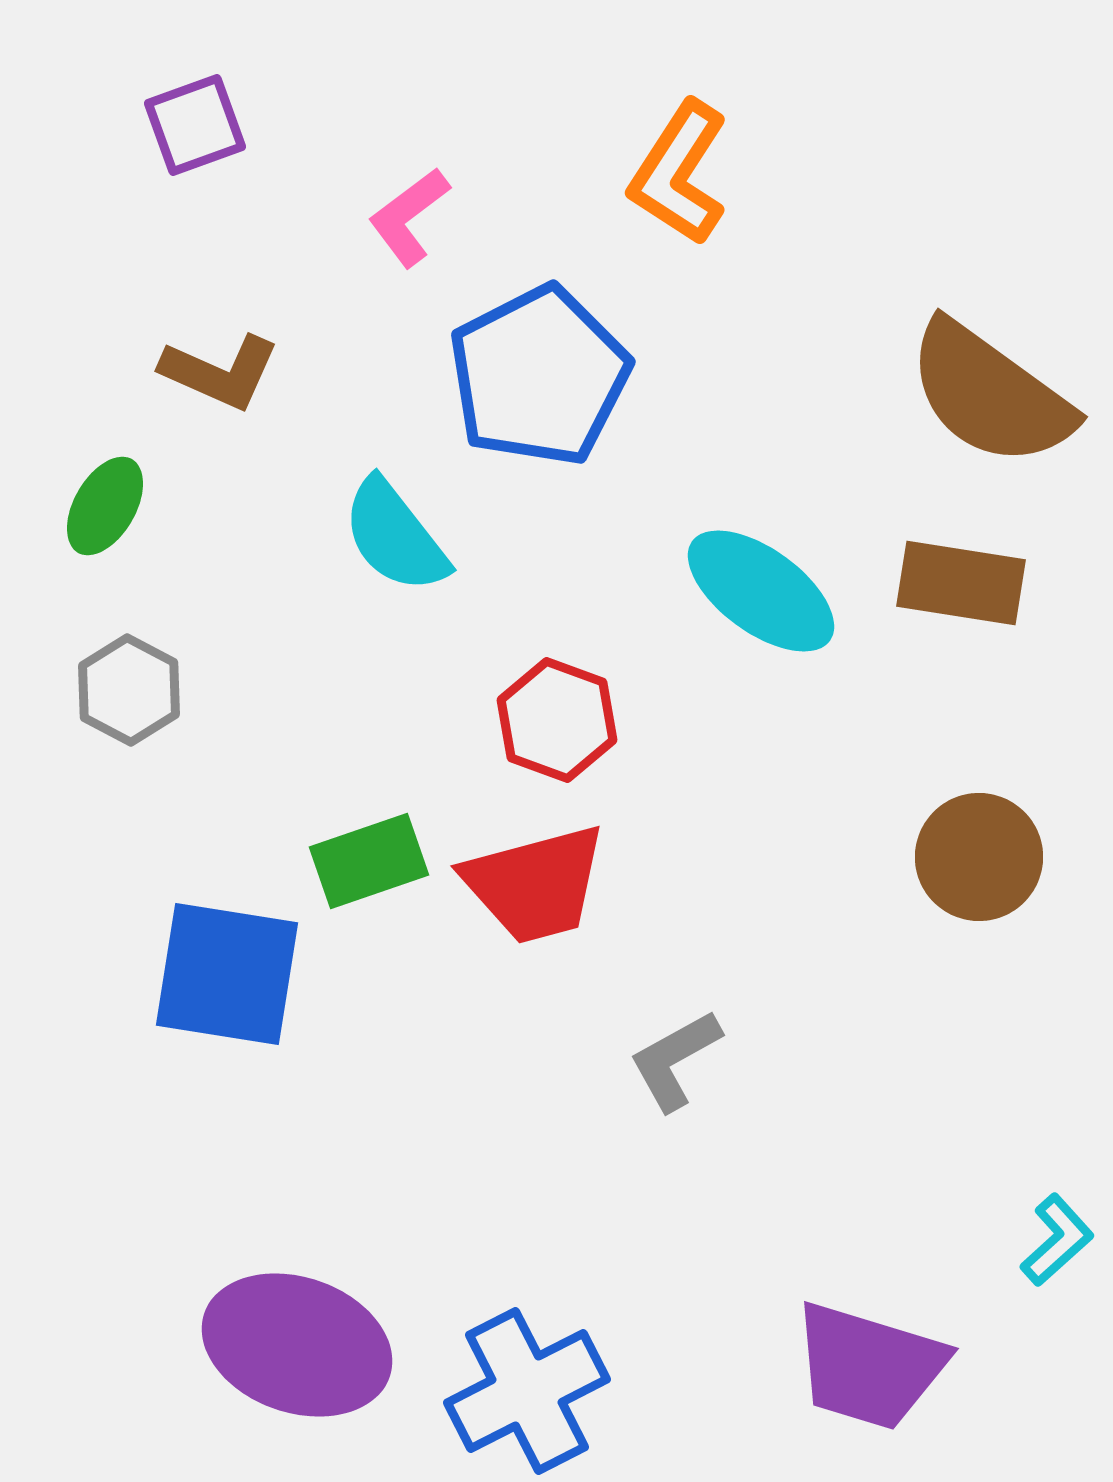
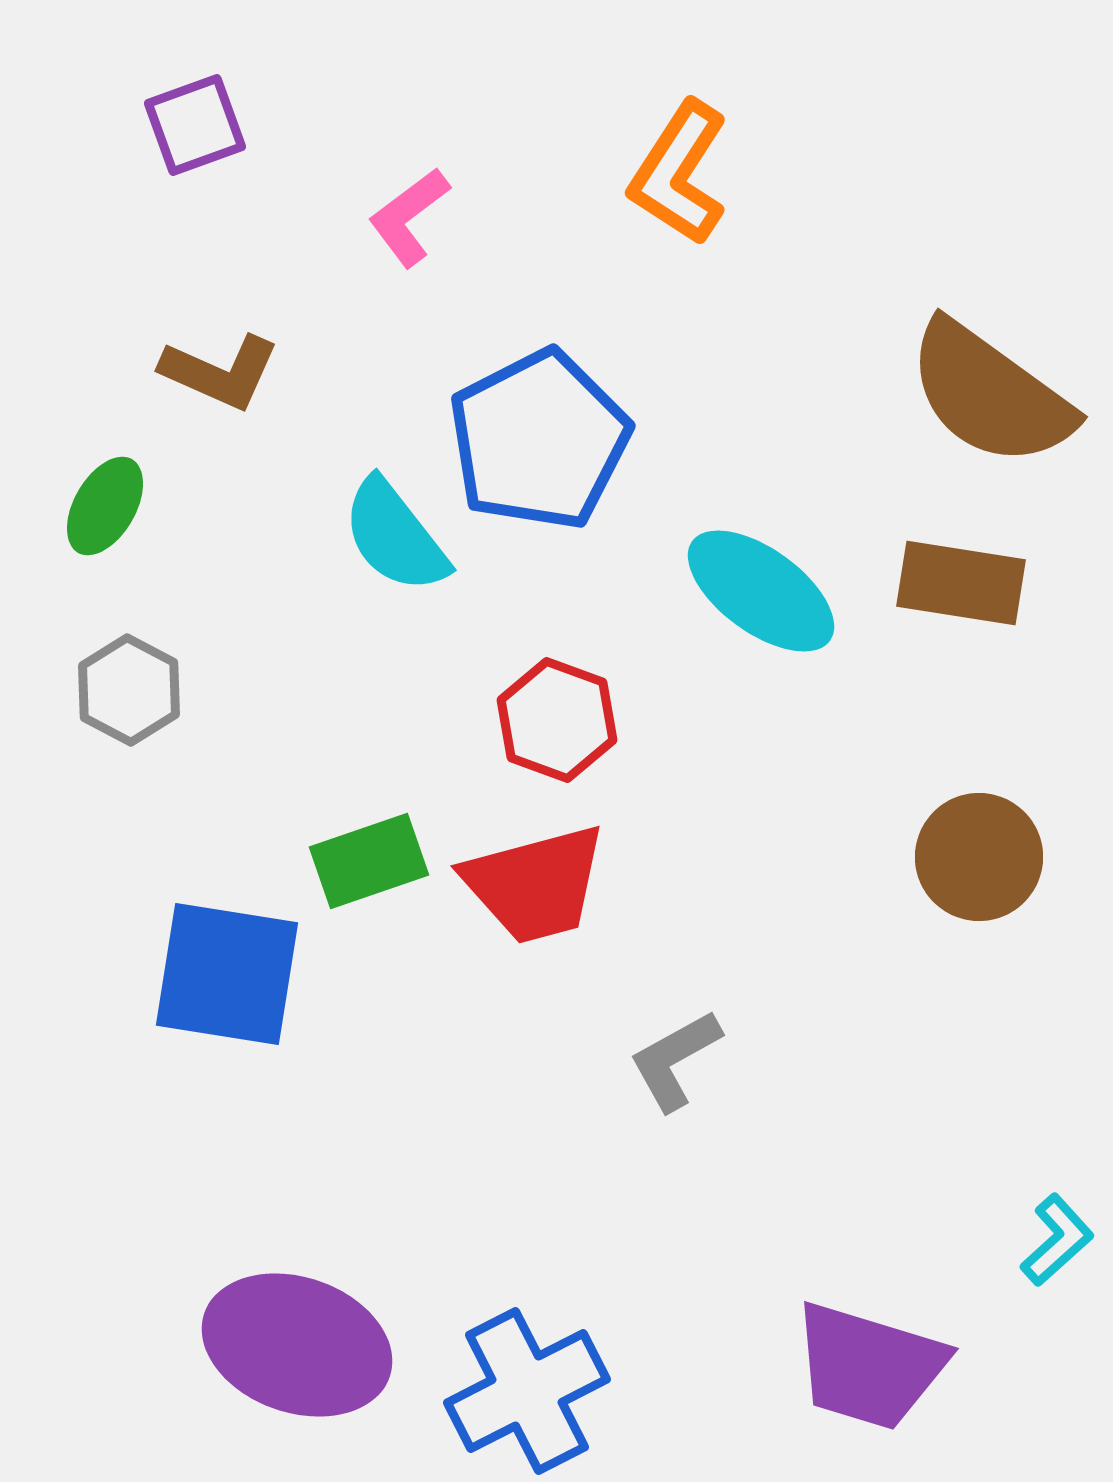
blue pentagon: moved 64 px down
